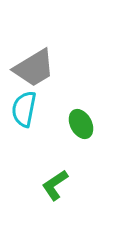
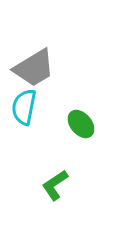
cyan semicircle: moved 2 px up
green ellipse: rotated 12 degrees counterclockwise
